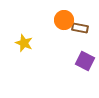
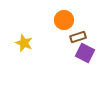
brown rectangle: moved 2 px left, 9 px down; rotated 28 degrees counterclockwise
purple square: moved 8 px up
